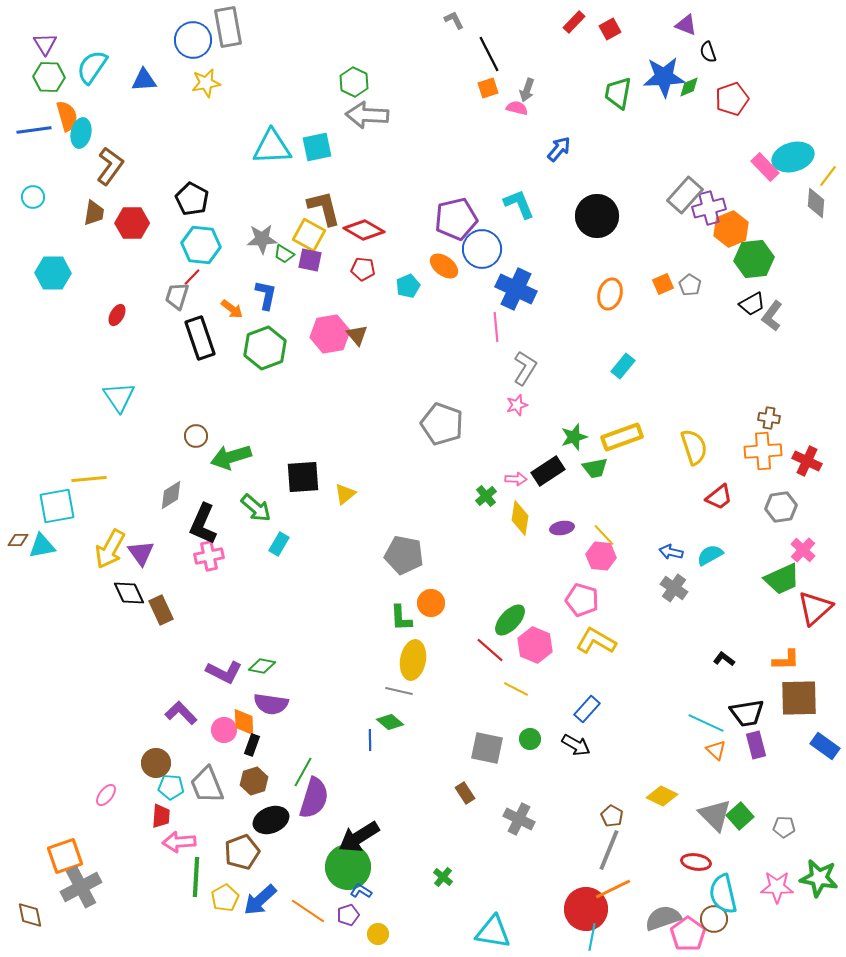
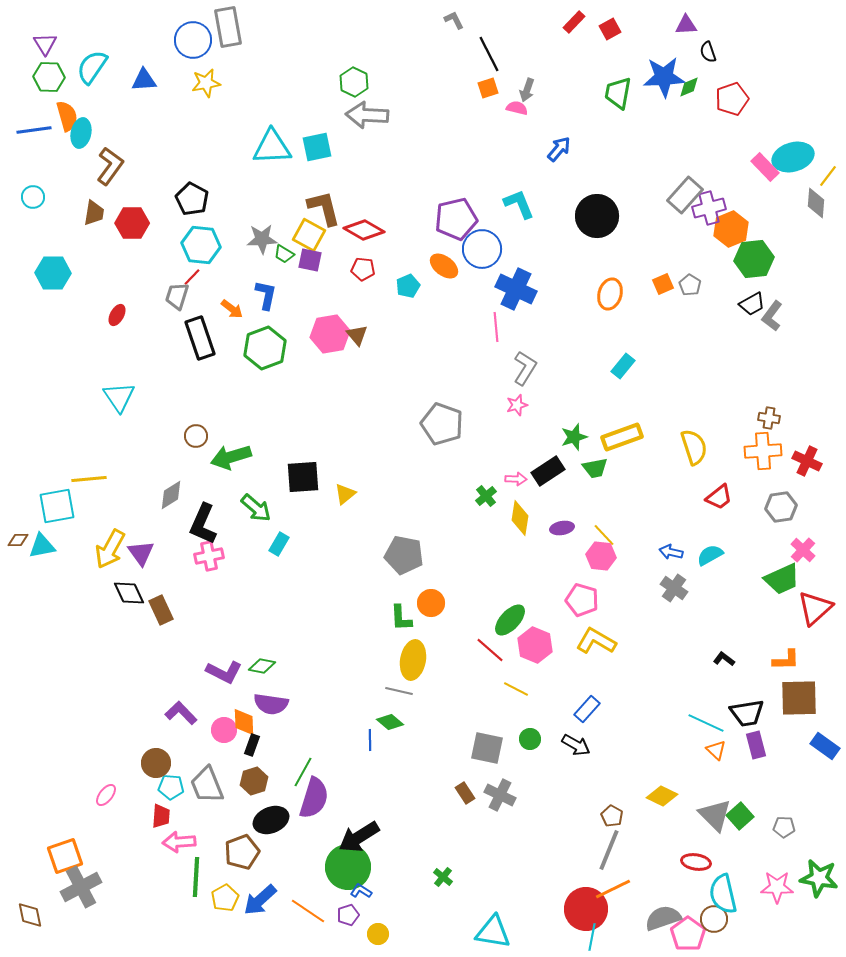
purple triangle at (686, 25): rotated 25 degrees counterclockwise
gray cross at (519, 819): moved 19 px left, 24 px up
